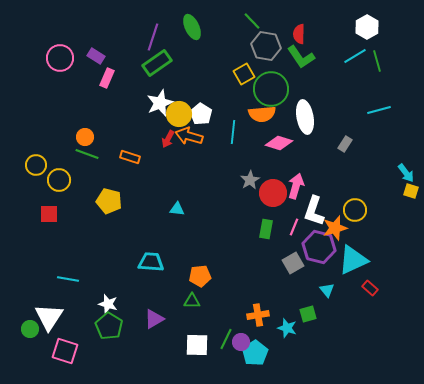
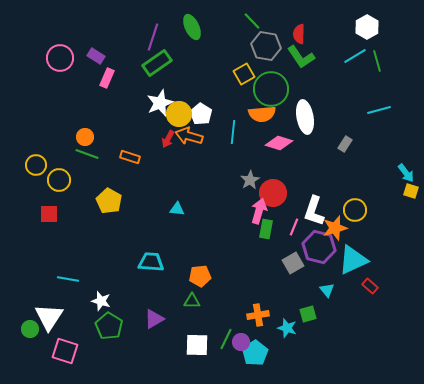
pink arrow at (296, 186): moved 37 px left, 25 px down
yellow pentagon at (109, 201): rotated 15 degrees clockwise
red rectangle at (370, 288): moved 2 px up
white star at (108, 304): moved 7 px left, 3 px up
